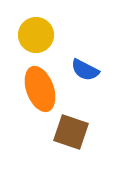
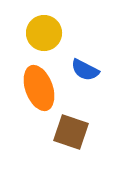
yellow circle: moved 8 px right, 2 px up
orange ellipse: moved 1 px left, 1 px up
